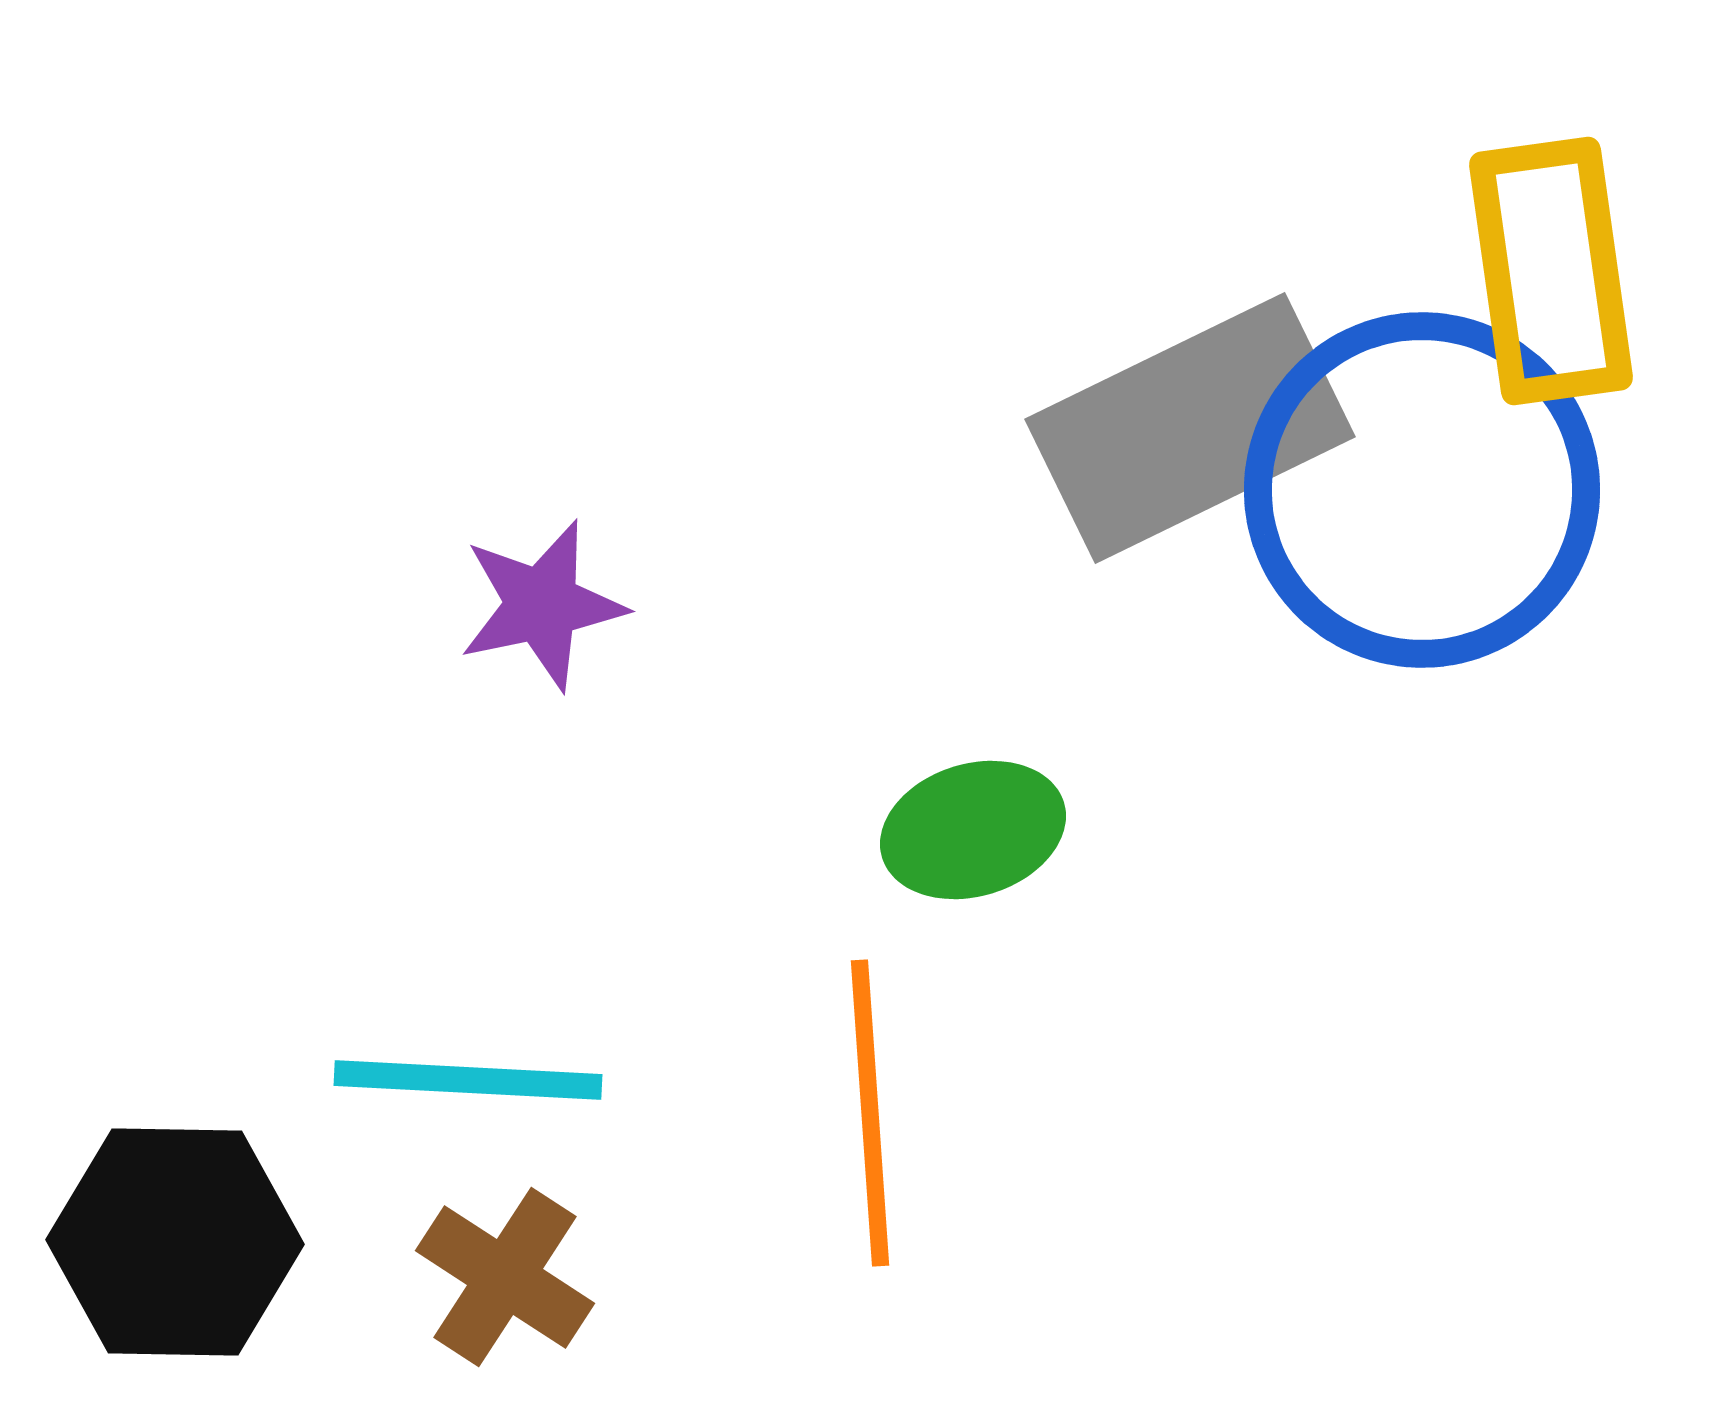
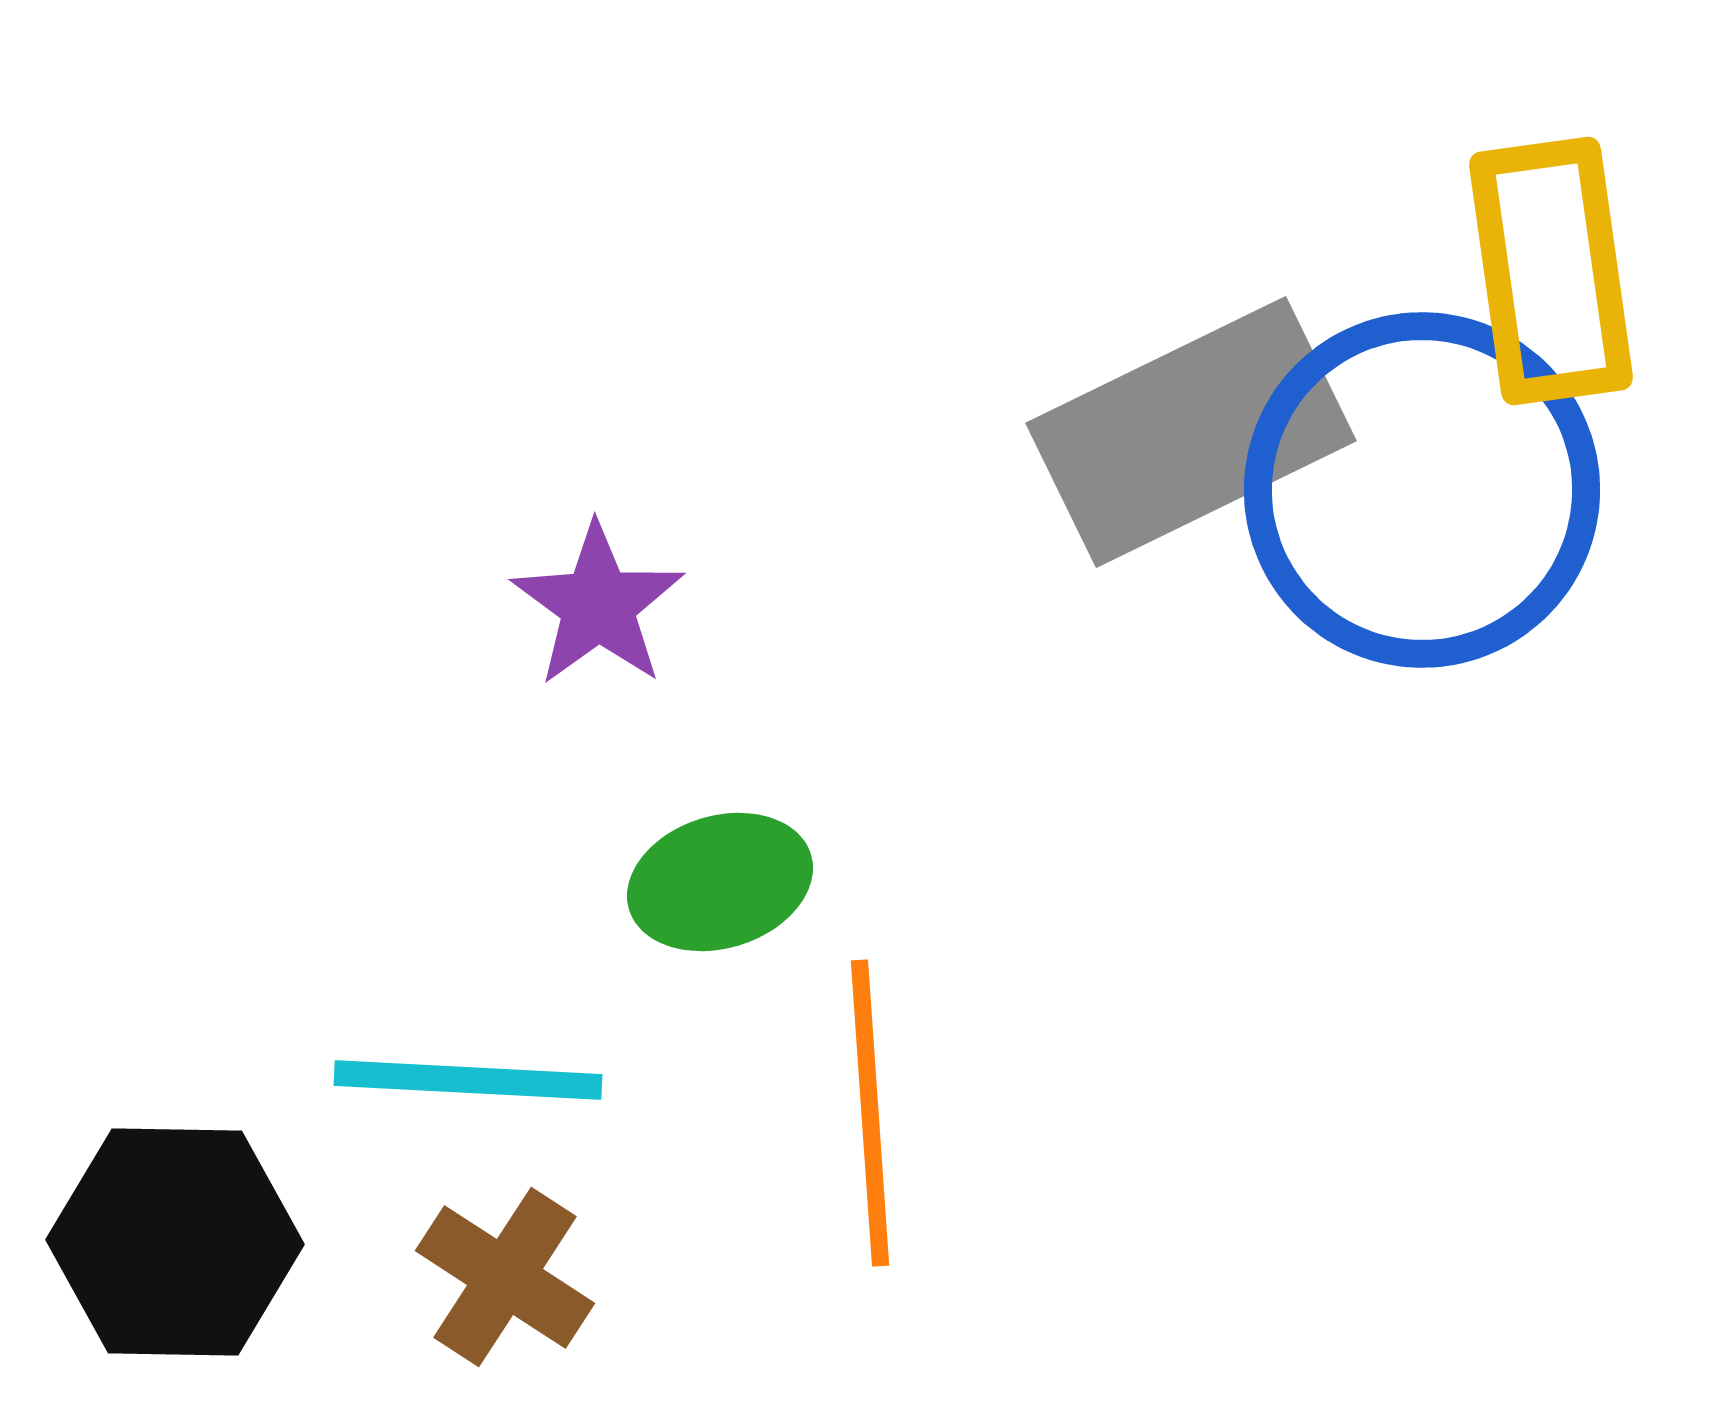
gray rectangle: moved 1 px right, 4 px down
purple star: moved 56 px right; rotated 24 degrees counterclockwise
green ellipse: moved 253 px left, 52 px down
